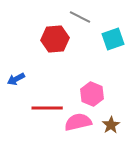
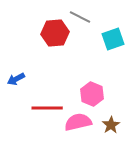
red hexagon: moved 6 px up
